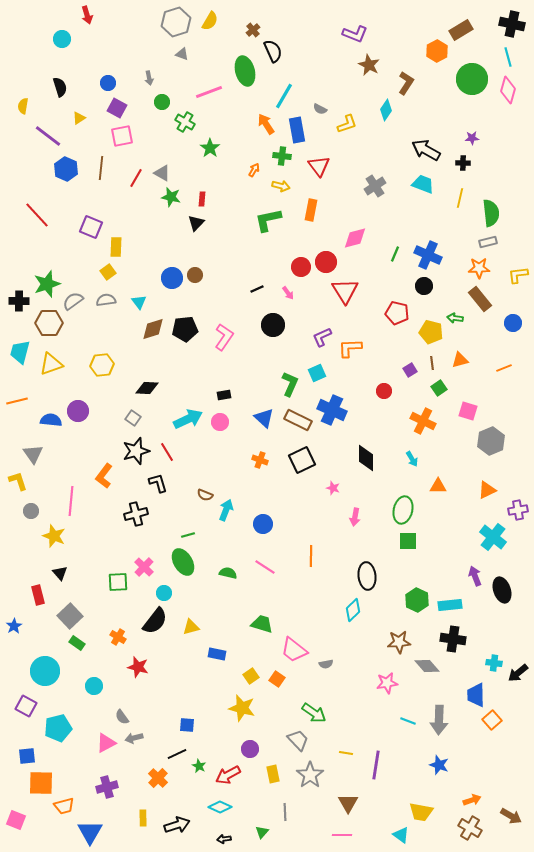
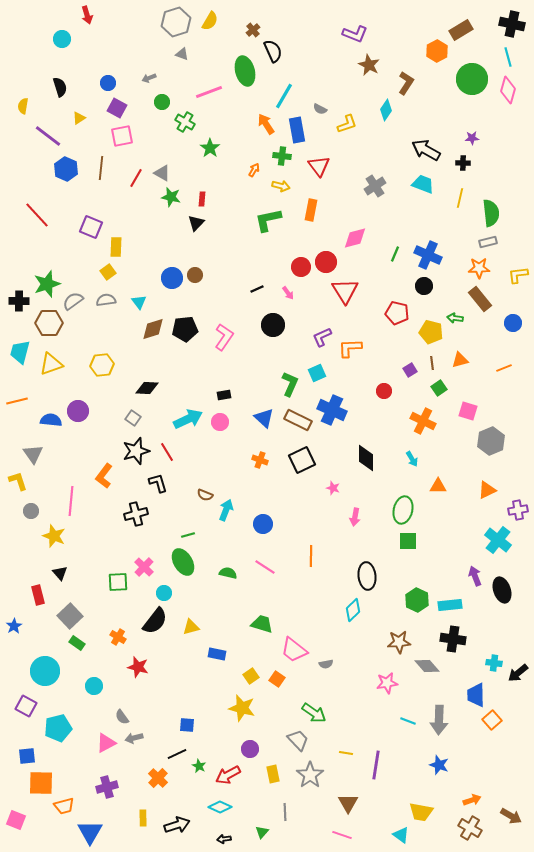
gray arrow at (149, 78): rotated 80 degrees clockwise
cyan cross at (493, 537): moved 5 px right, 3 px down
pink line at (342, 835): rotated 18 degrees clockwise
